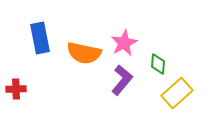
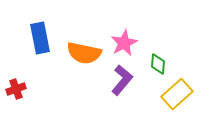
red cross: rotated 18 degrees counterclockwise
yellow rectangle: moved 1 px down
